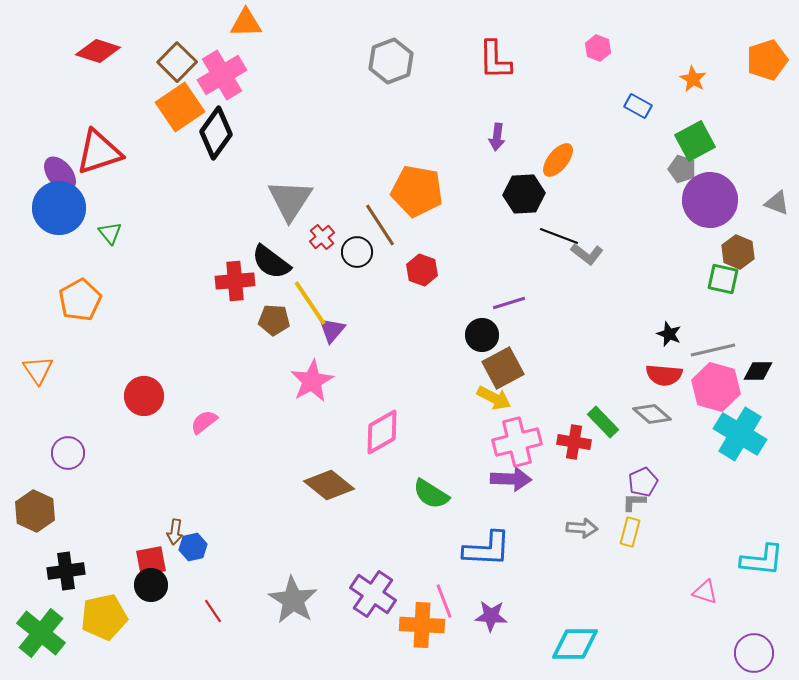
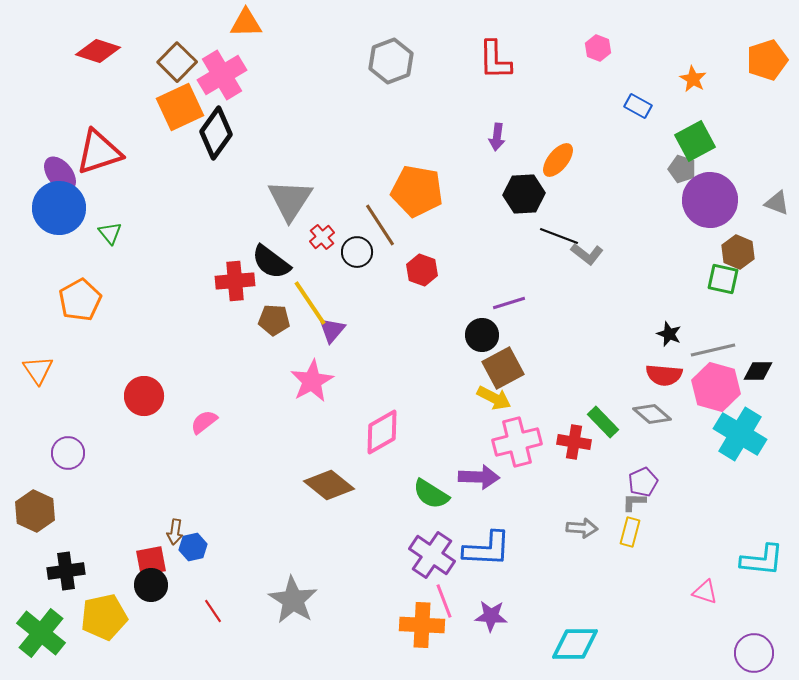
orange square at (180, 107): rotated 9 degrees clockwise
purple arrow at (511, 479): moved 32 px left, 2 px up
purple cross at (373, 594): moved 59 px right, 39 px up
